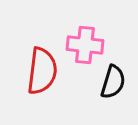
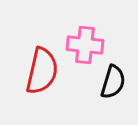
red semicircle: rotated 6 degrees clockwise
